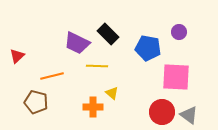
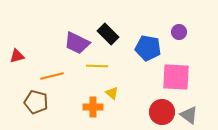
red triangle: rotated 28 degrees clockwise
